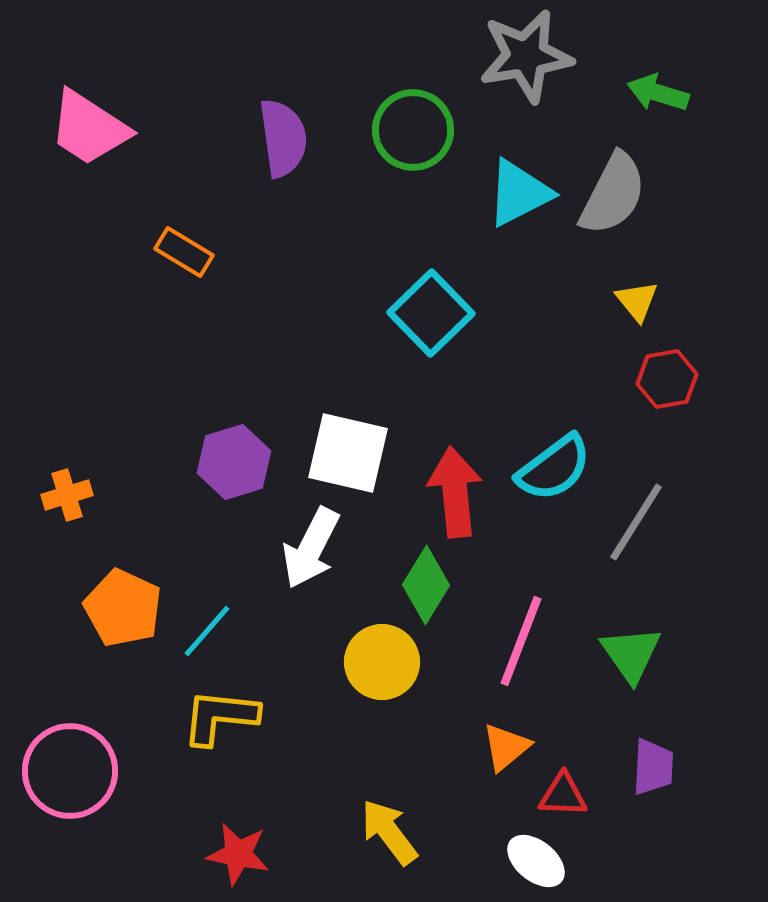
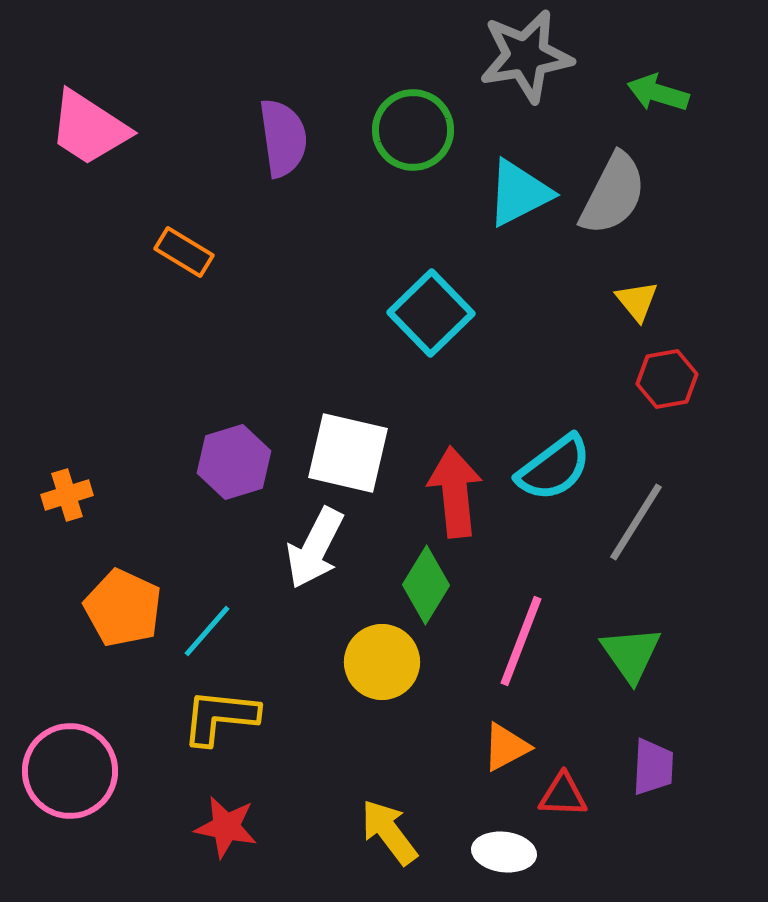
white arrow: moved 4 px right
orange triangle: rotated 12 degrees clockwise
red star: moved 12 px left, 27 px up
white ellipse: moved 32 px left, 9 px up; rotated 32 degrees counterclockwise
